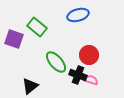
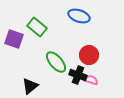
blue ellipse: moved 1 px right, 1 px down; rotated 35 degrees clockwise
